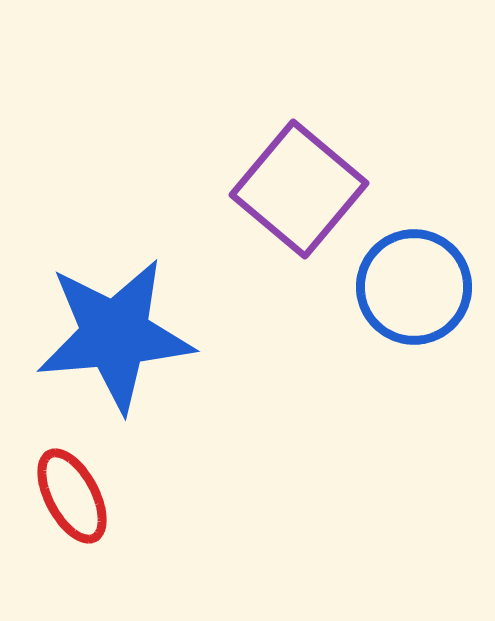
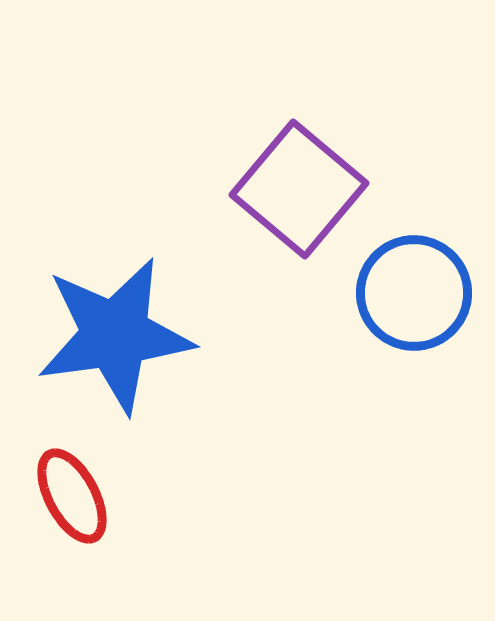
blue circle: moved 6 px down
blue star: rotated 3 degrees counterclockwise
